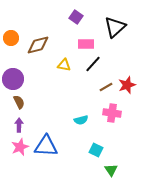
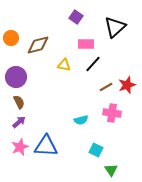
purple circle: moved 3 px right, 2 px up
purple arrow: moved 3 px up; rotated 48 degrees clockwise
